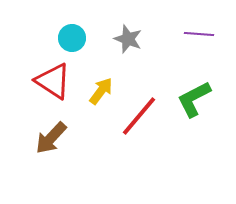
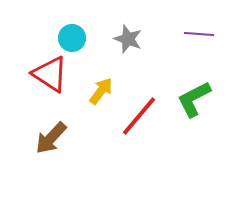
red triangle: moved 3 px left, 7 px up
